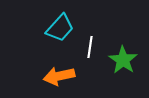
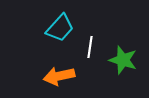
green star: rotated 16 degrees counterclockwise
